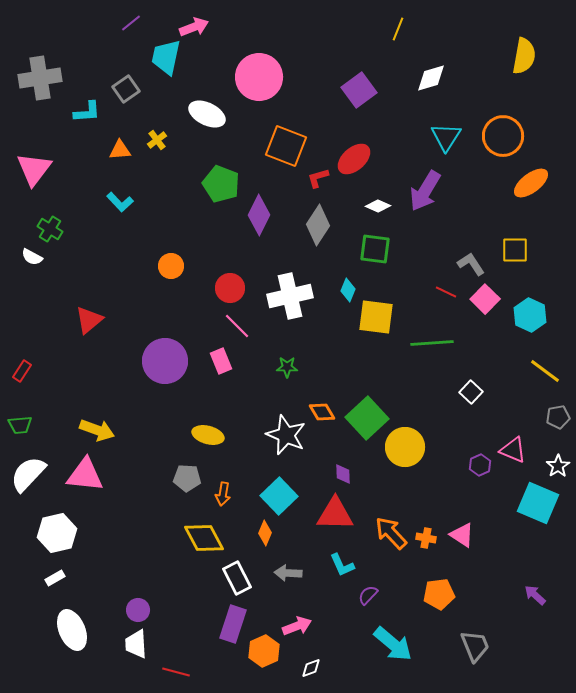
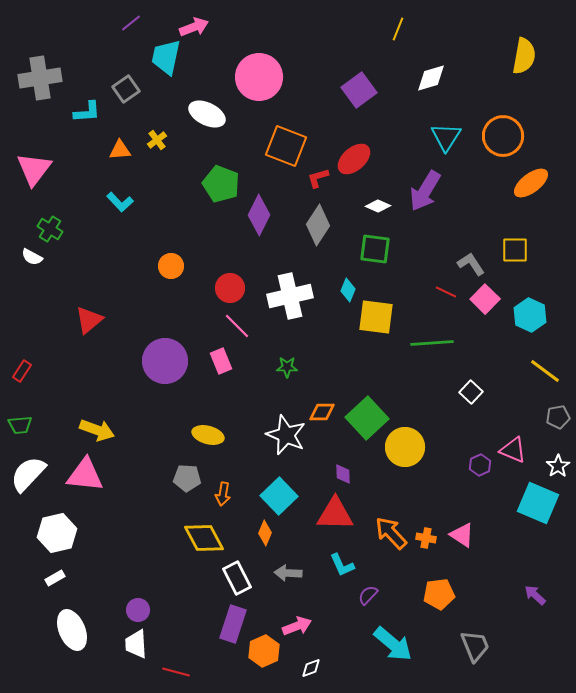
orange diamond at (322, 412): rotated 60 degrees counterclockwise
